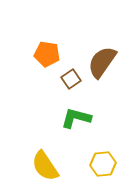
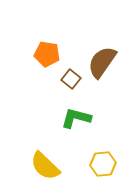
brown square: rotated 18 degrees counterclockwise
yellow semicircle: rotated 12 degrees counterclockwise
